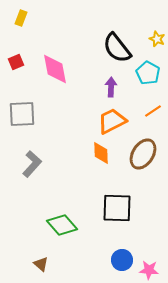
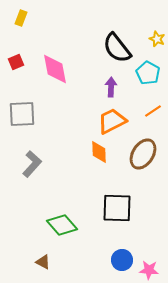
orange diamond: moved 2 px left, 1 px up
brown triangle: moved 2 px right, 2 px up; rotated 14 degrees counterclockwise
